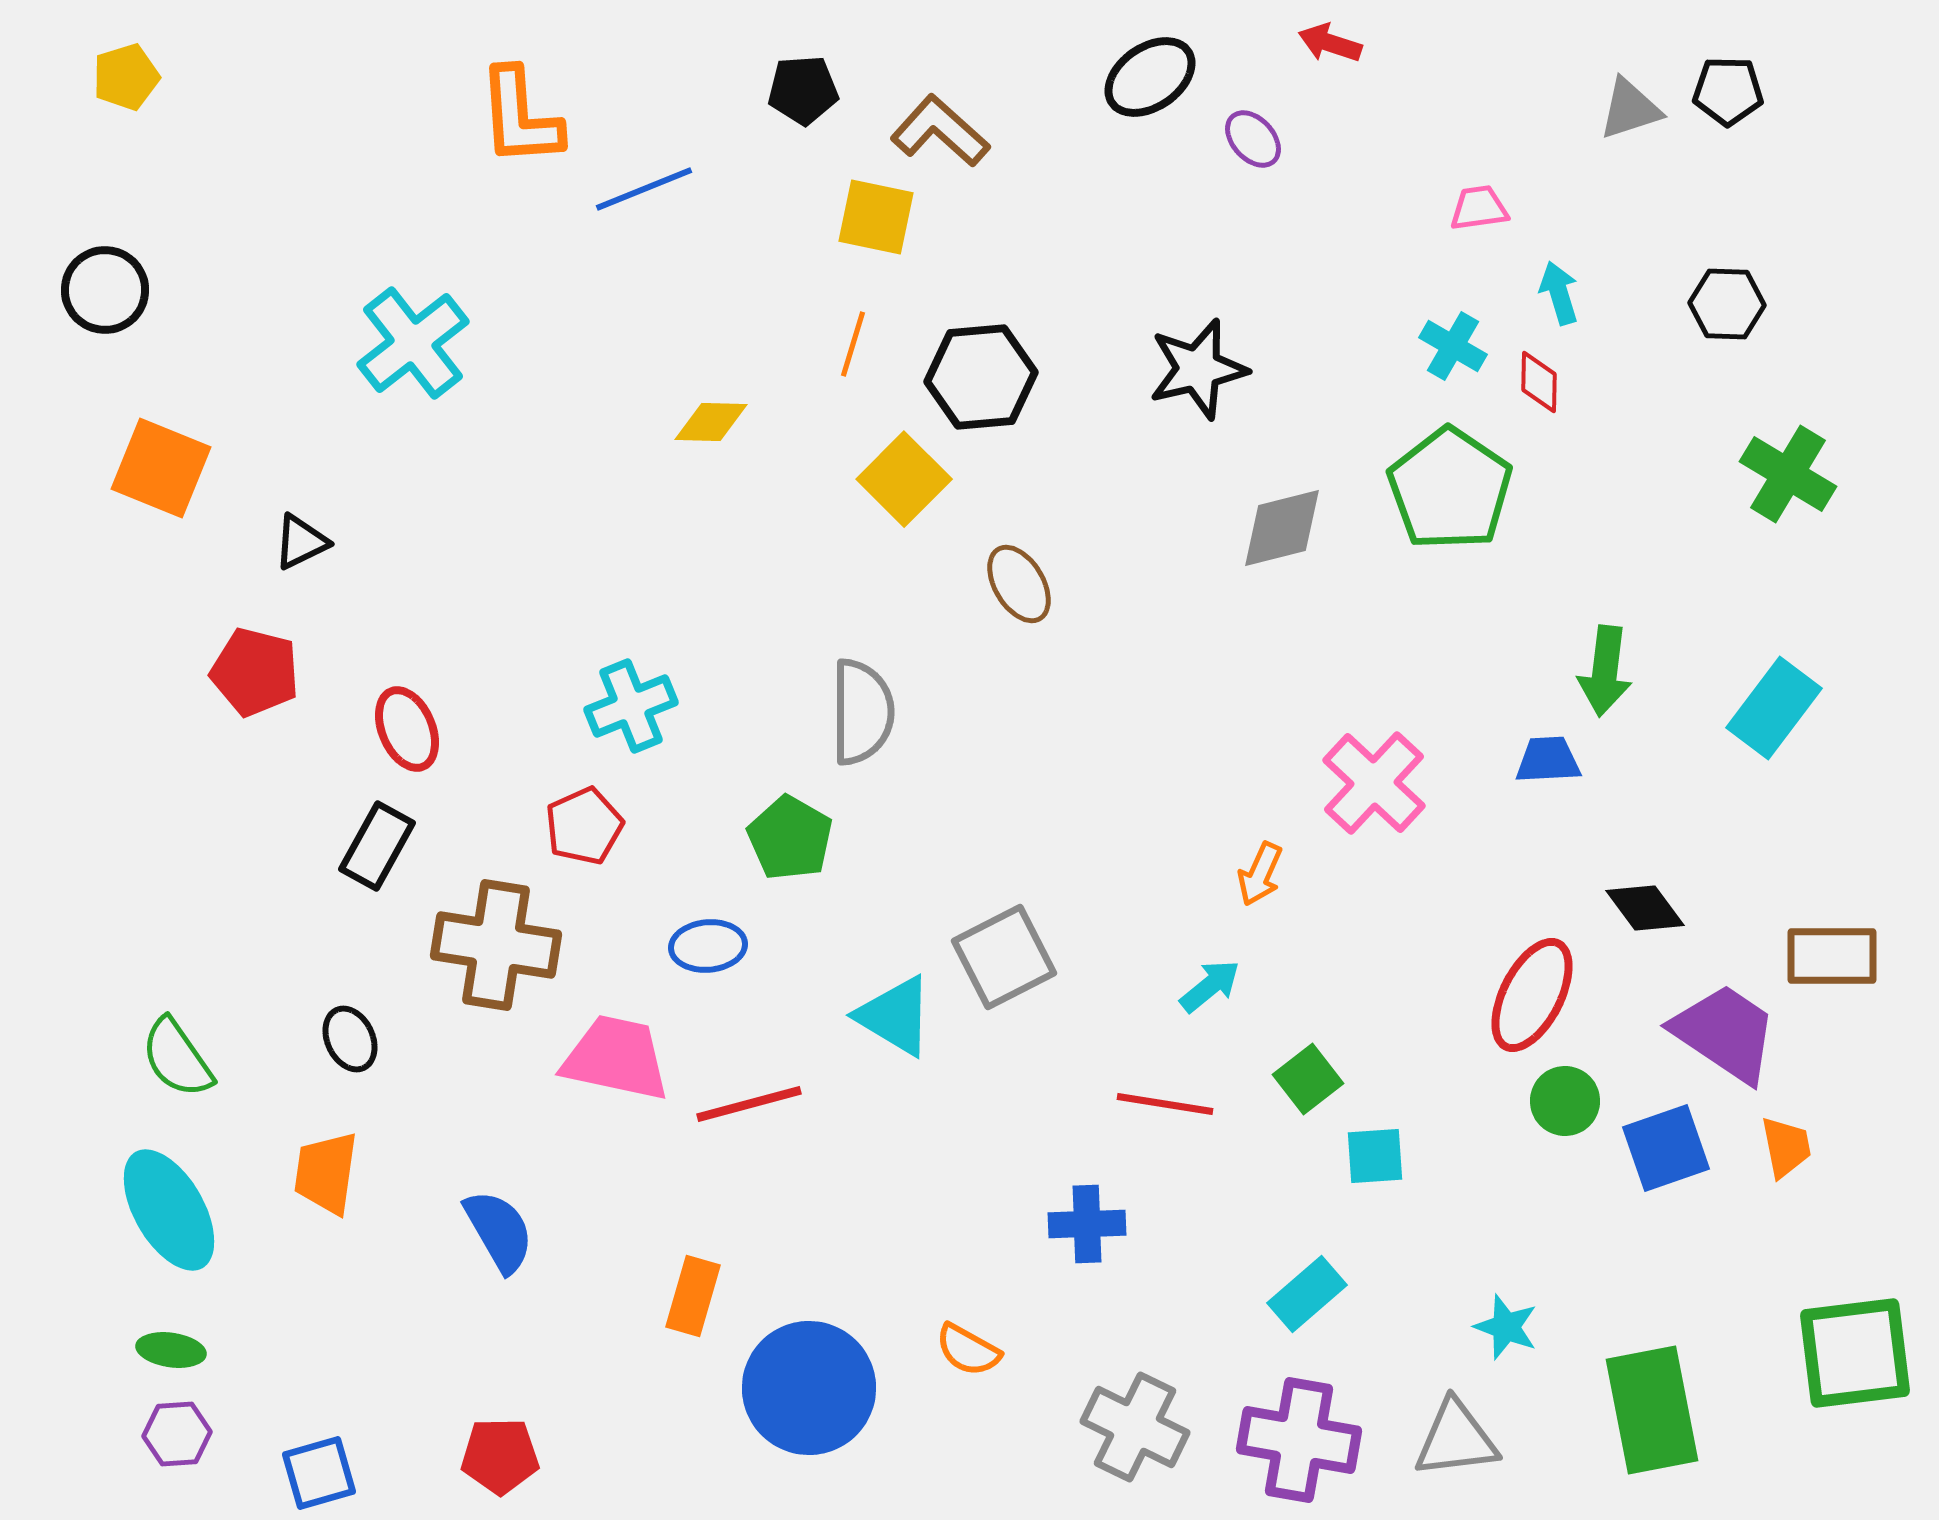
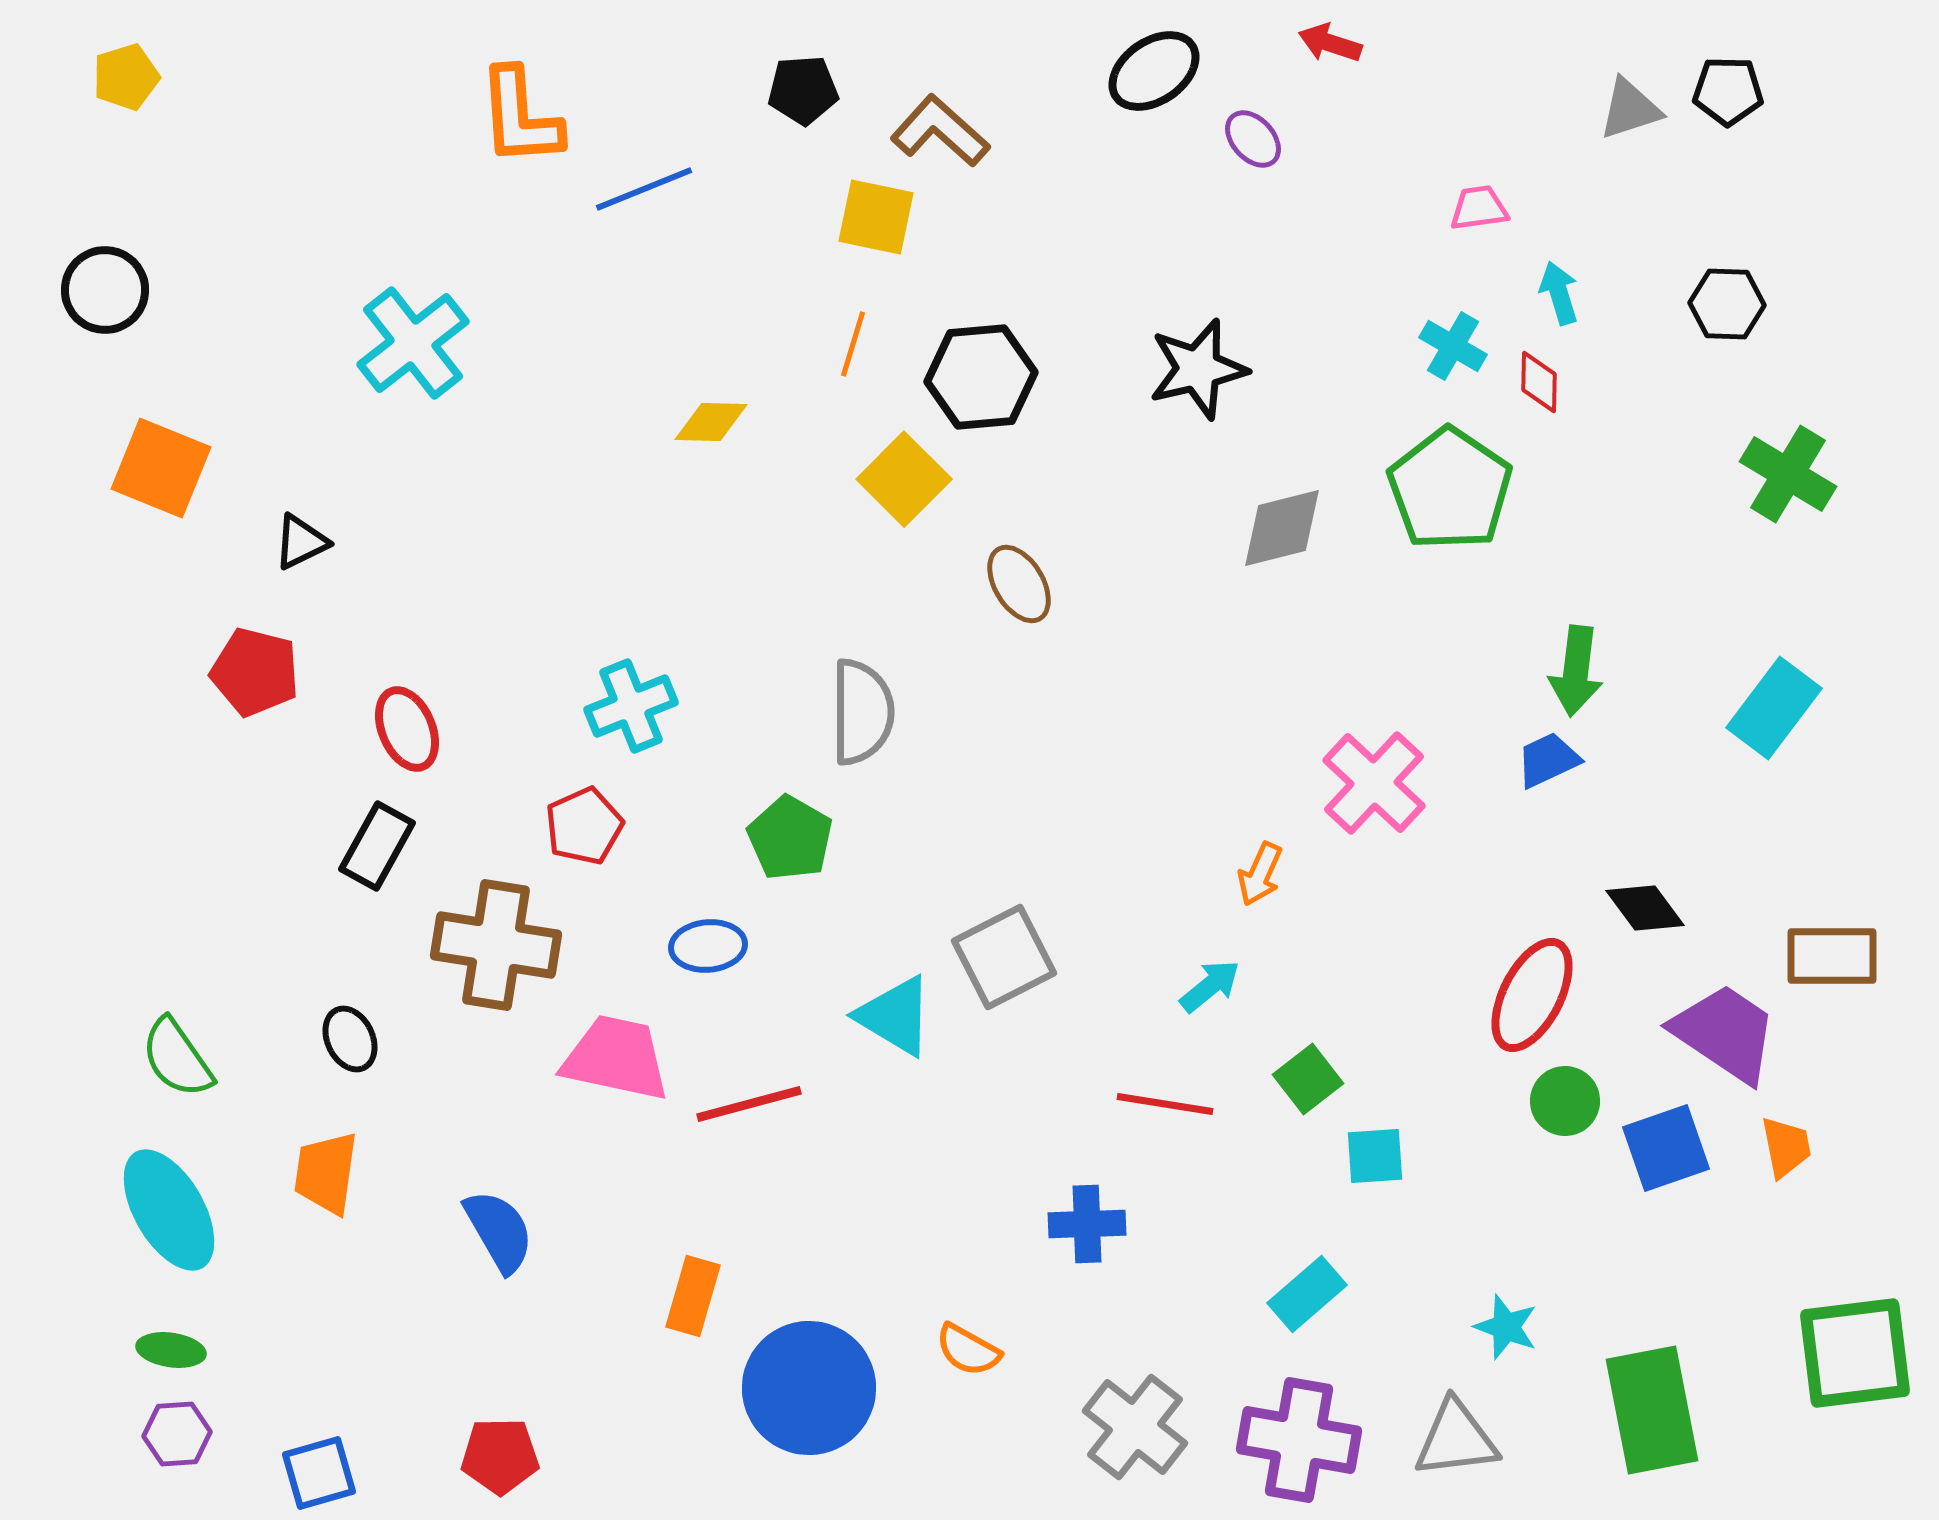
black ellipse at (1150, 77): moved 4 px right, 6 px up
green arrow at (1605, 671): moved 29 px left
blue trapezoid at (1548, 760): rotated 22 degrees counterclockwise
gray cross at (1135, 1427): rotated 12 degrees clockwise
